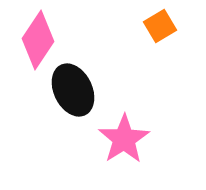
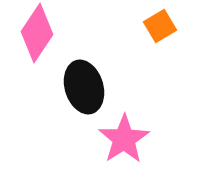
pink diamond: moved 1 px left, 7 px up
black ellipse: moved 11 px right, 3 px up; rotated 9 degrees clockwise
